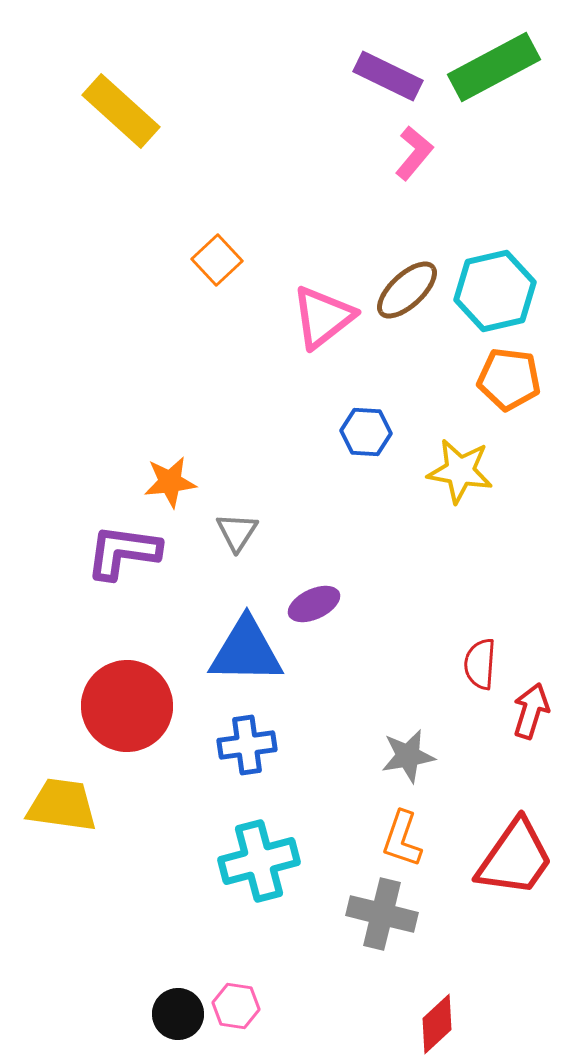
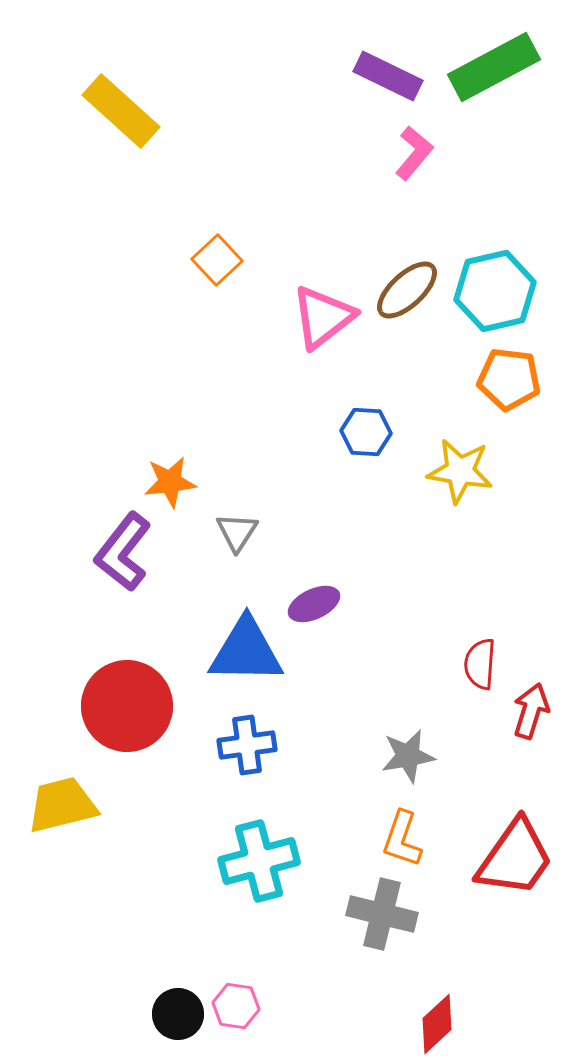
purple L-shape: rotated 60 degrees counterclockwise
yellow trapezoid: rotated 22 degrees counterclockwise
